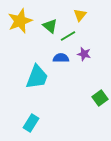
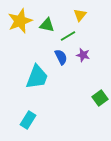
green triangle: moved 3 px left, 1 px up; rotated 28 degrees counterclockwise
purple star: moved 1 px left, 1 px down
blue semicircle: moved 1 px up; rotated 63 degrees clockwise
cyan rectangle: moved 3 px left, 3 px up
